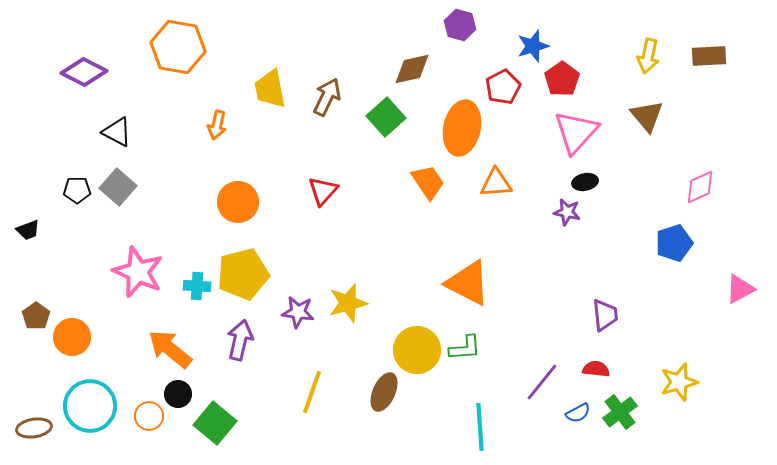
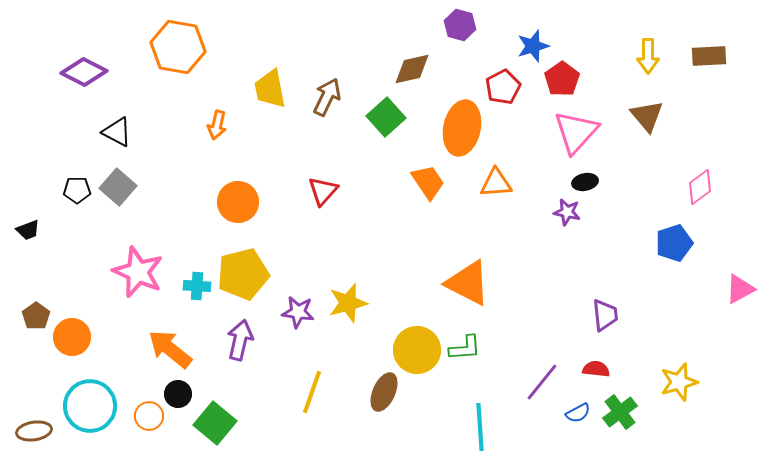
yellow arrow at (648, 56): rotated 12 degrees counterclockwise
pink diamond at (700, 187): rotated 12 degrees counterclockwise
brown ellipse at (34, 428): moved 3 px down
